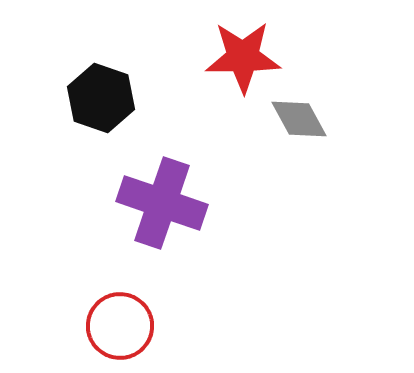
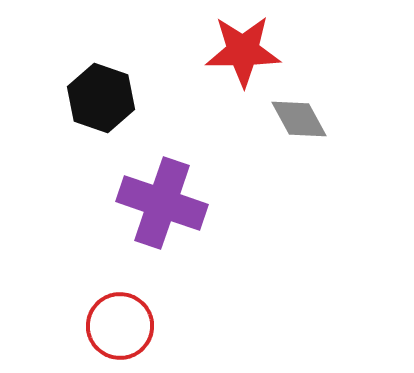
red star: moved 6 px up
